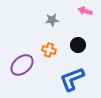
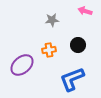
orange cross: rotated 24 degrees counterclockwise
